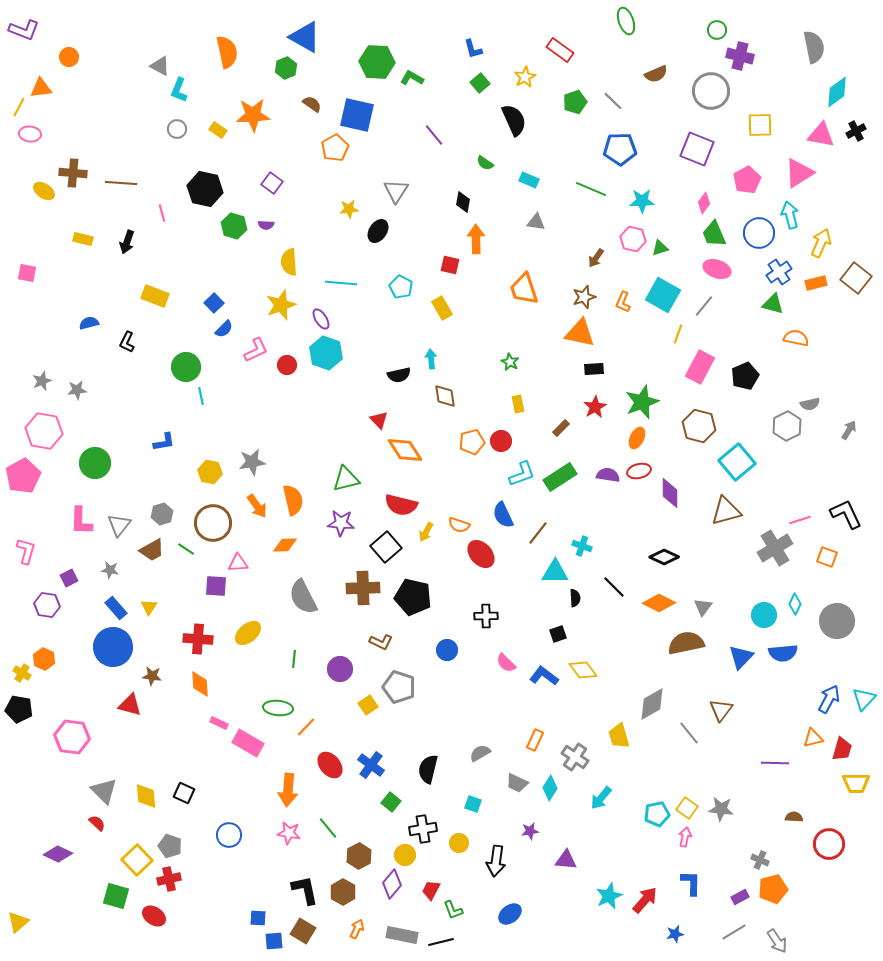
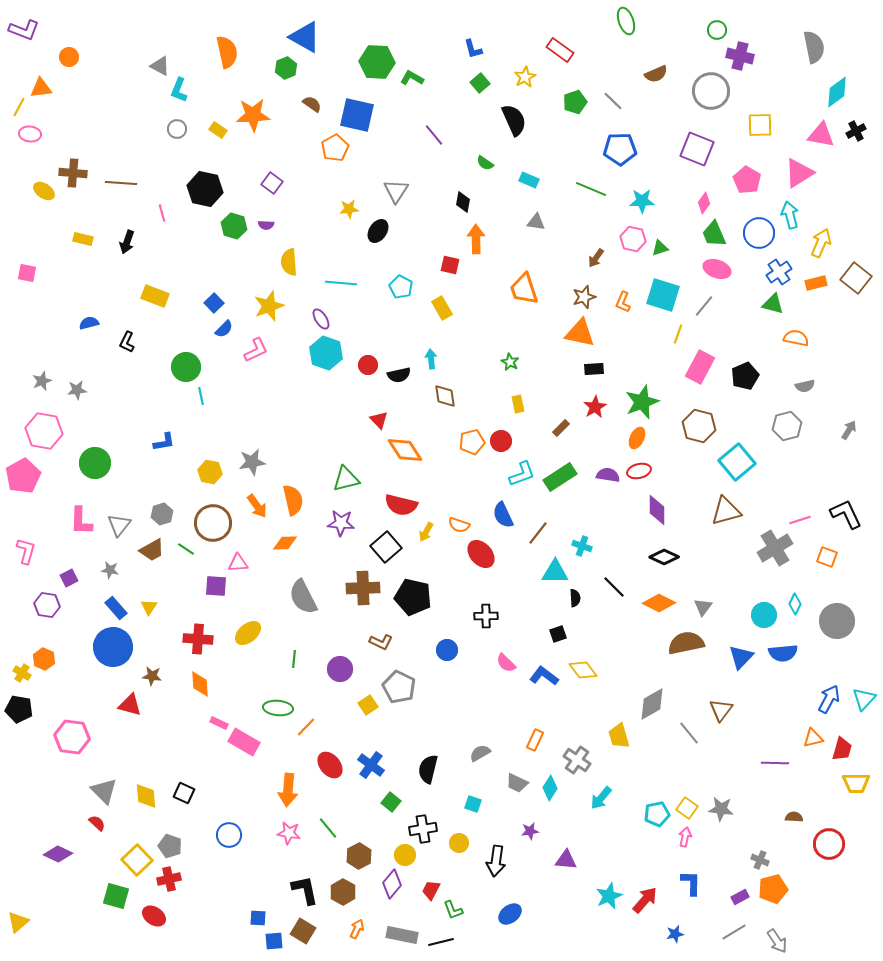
pink pentagon at (747, 180): rotated 12 degrees counterclockwise
cyan square at (663, 295): rotated 12 degrees counterclockwise
yellow star at (281, 305): moved 12 px left, 1 px down
red circle at (287, 365): moved 81 px right
gray semicircle at (810, 404): moved 5 px left, 18 px up
gray hexagon at (787, 426): rotated 12 degrees clockwise
purple diamond at (670, 493): moved 13 px left, 17 px down
orange diamond at (285, 545): moved 2 px up
gray pentagon at (399, 687): rotated 8 degrees clockwise
pink rectangle at (248, 743): moved 4 px left, 1 px up
gray cross at (575, 757): moved 2 px right, 3 px down
